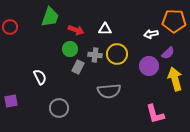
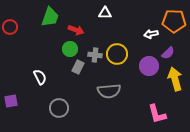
white triangle: moved 16 px up
pink L-shape: moved 2 px right
